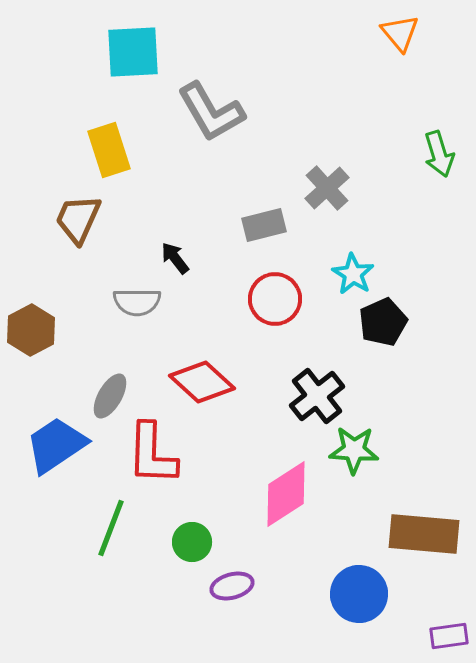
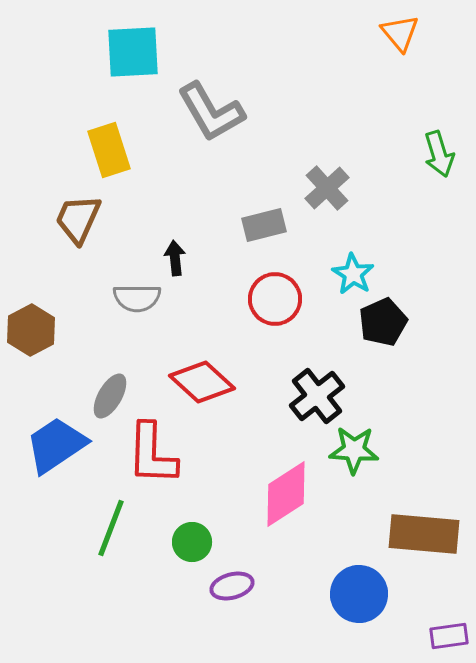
black arrow: rotated 32 degrees clockwise
gray semicircle: moved 4 px up
